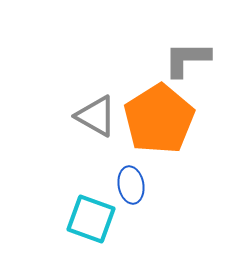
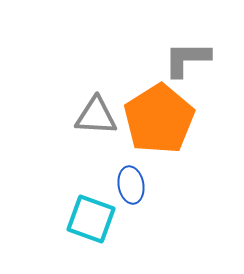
gray triangle: rotated 27 degrees counterclockwise
